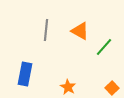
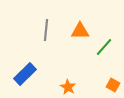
orange triangle: rotated 30 degrees counterclockwise
blue rectangle: rotated 35 degrees clockwise
orange square: moved 1 px right, 3 px up; rotated 16 degrees counterclockwise
